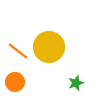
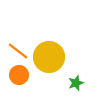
yellow circle: moved 10 px down
orange circle: moved 4 px right, 7 px up
